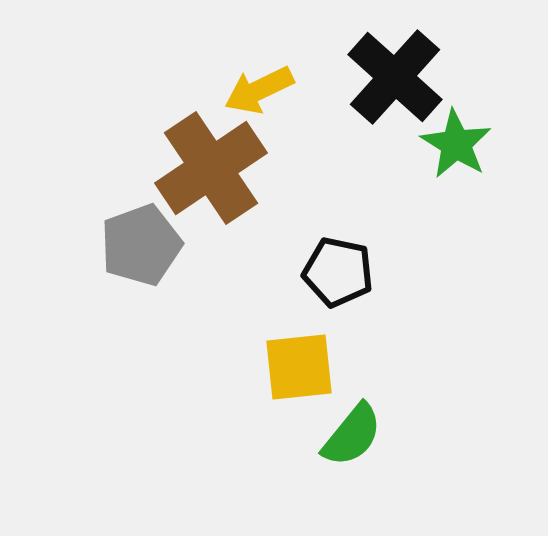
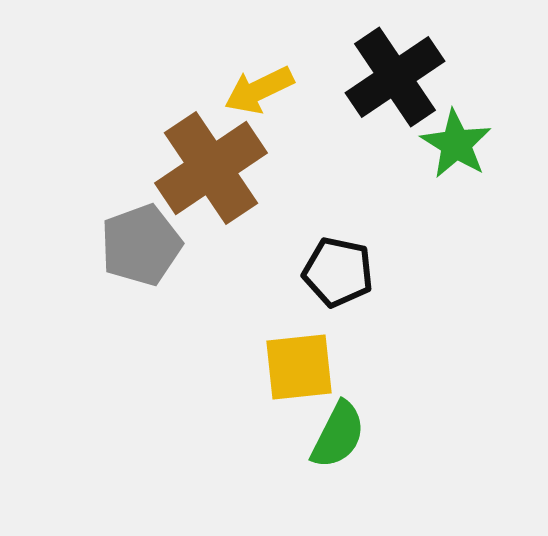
black cross: rotated 14 degrees clockwise
green semicircle: moved 14 px left; rotated 12 degrees counterclockwise
